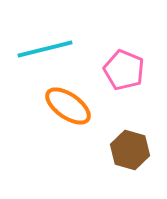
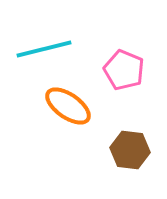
cyan line: moved 1 px left
brown hexagon: rotated 9 degrees counterclockwise
